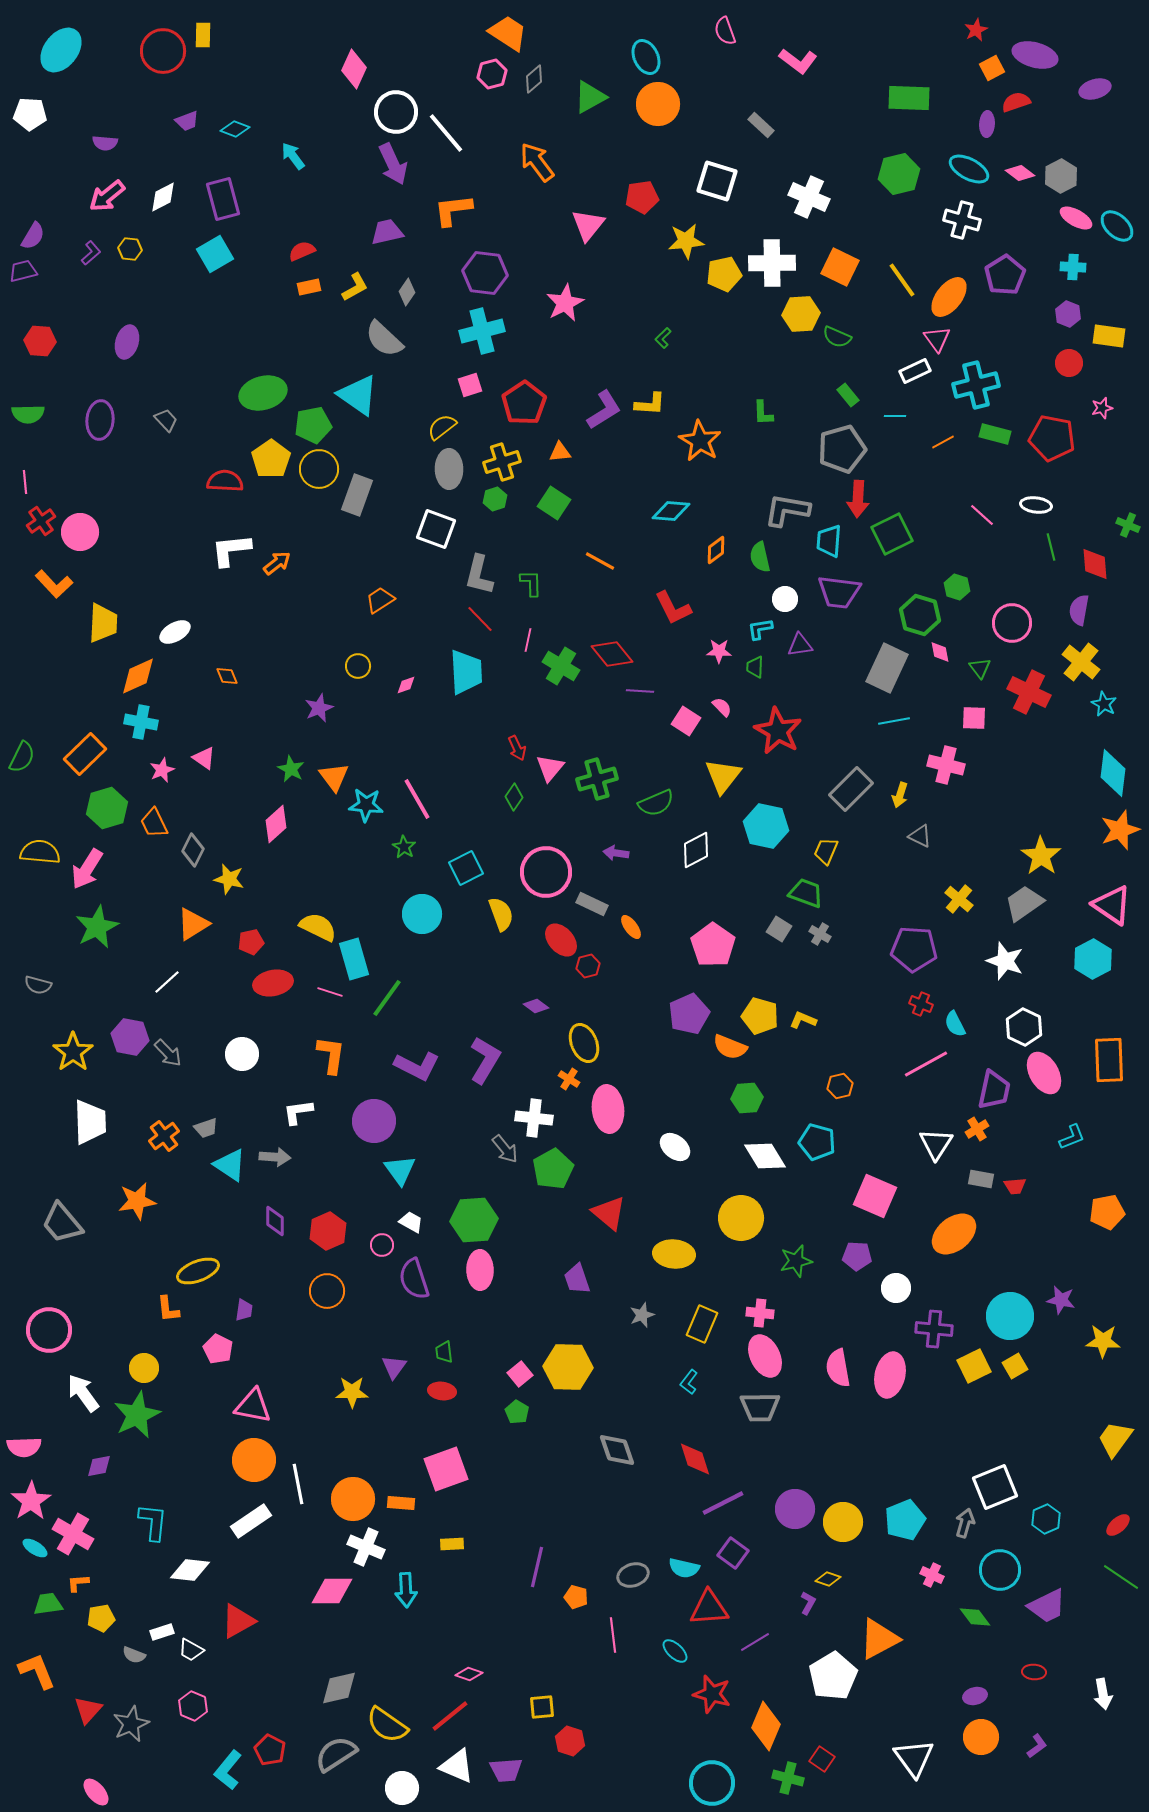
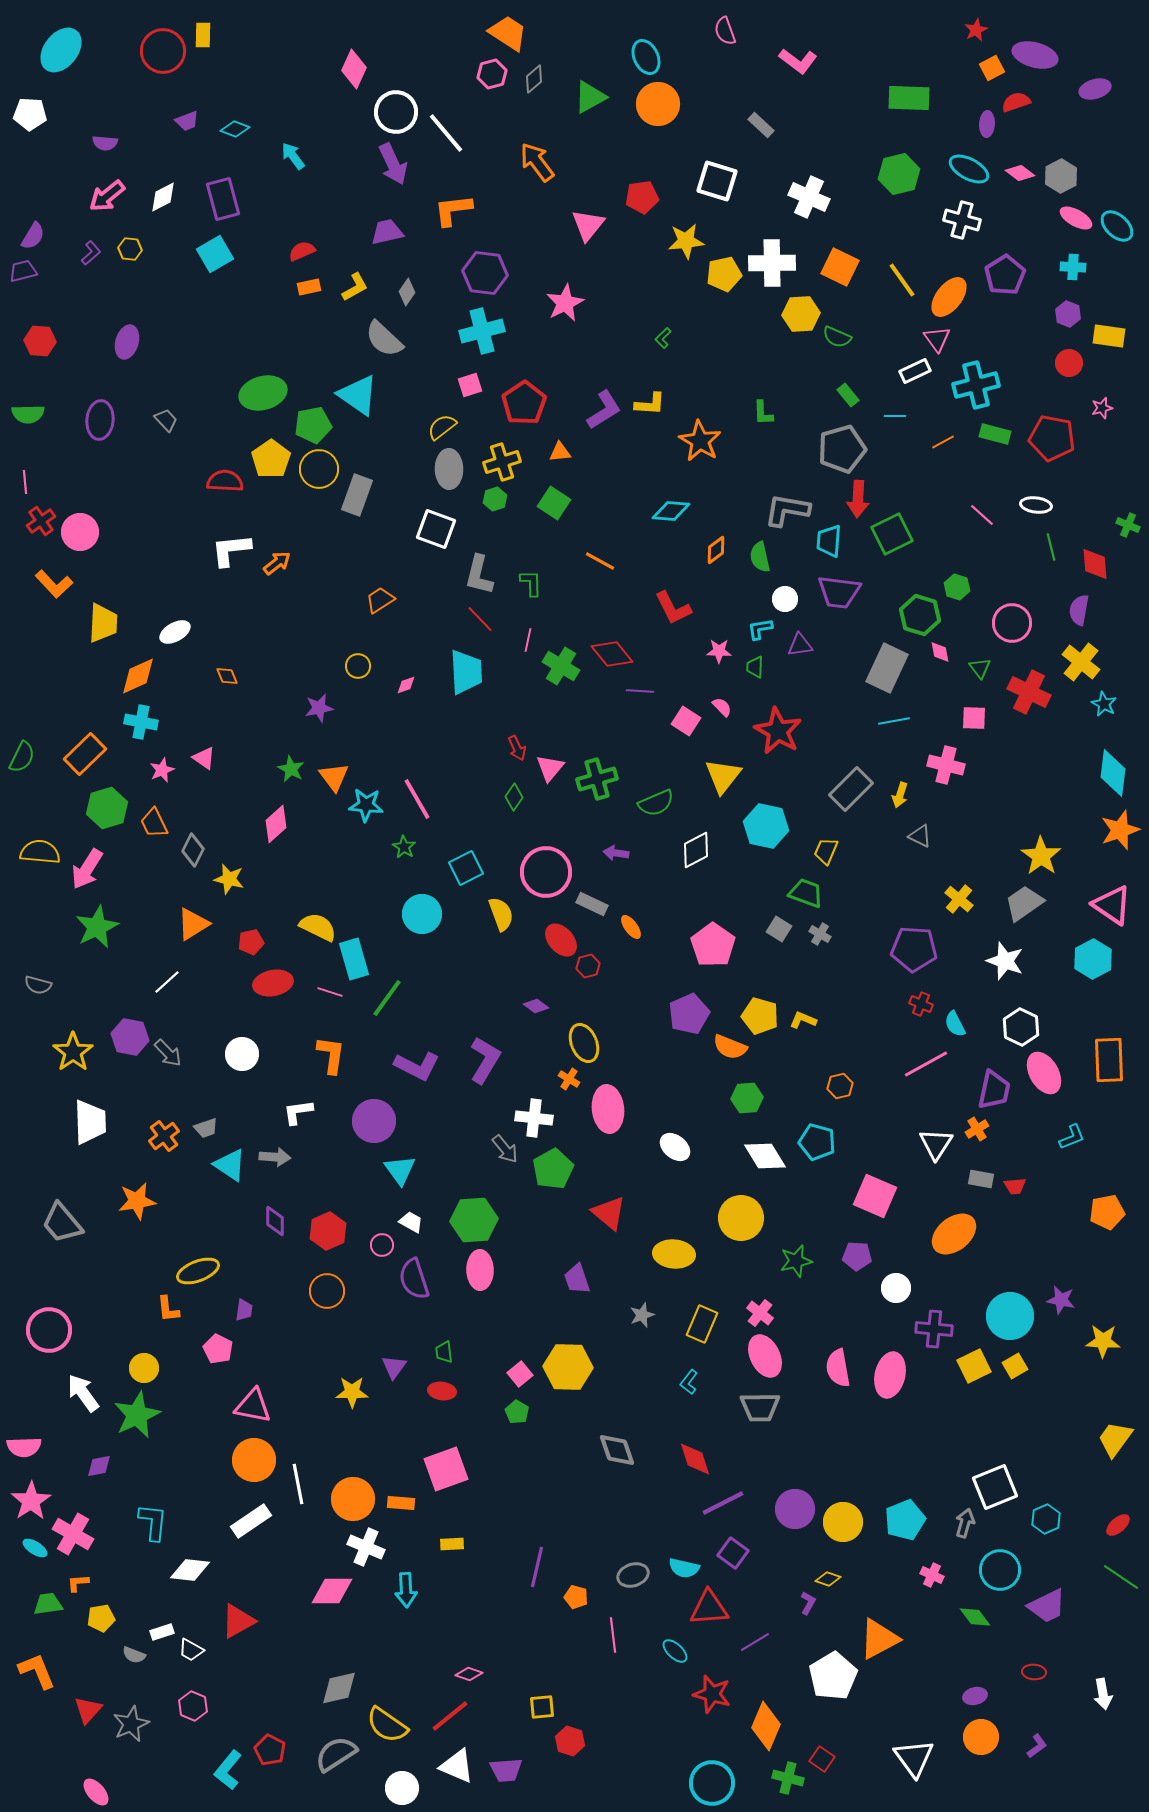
purple star at (319, 708): rotated 12 degrees clockwise
white hexagon at (1024, 1027): moved 3 px left
pink cross at (760, 1313): rotated 32 degrees clockwise
